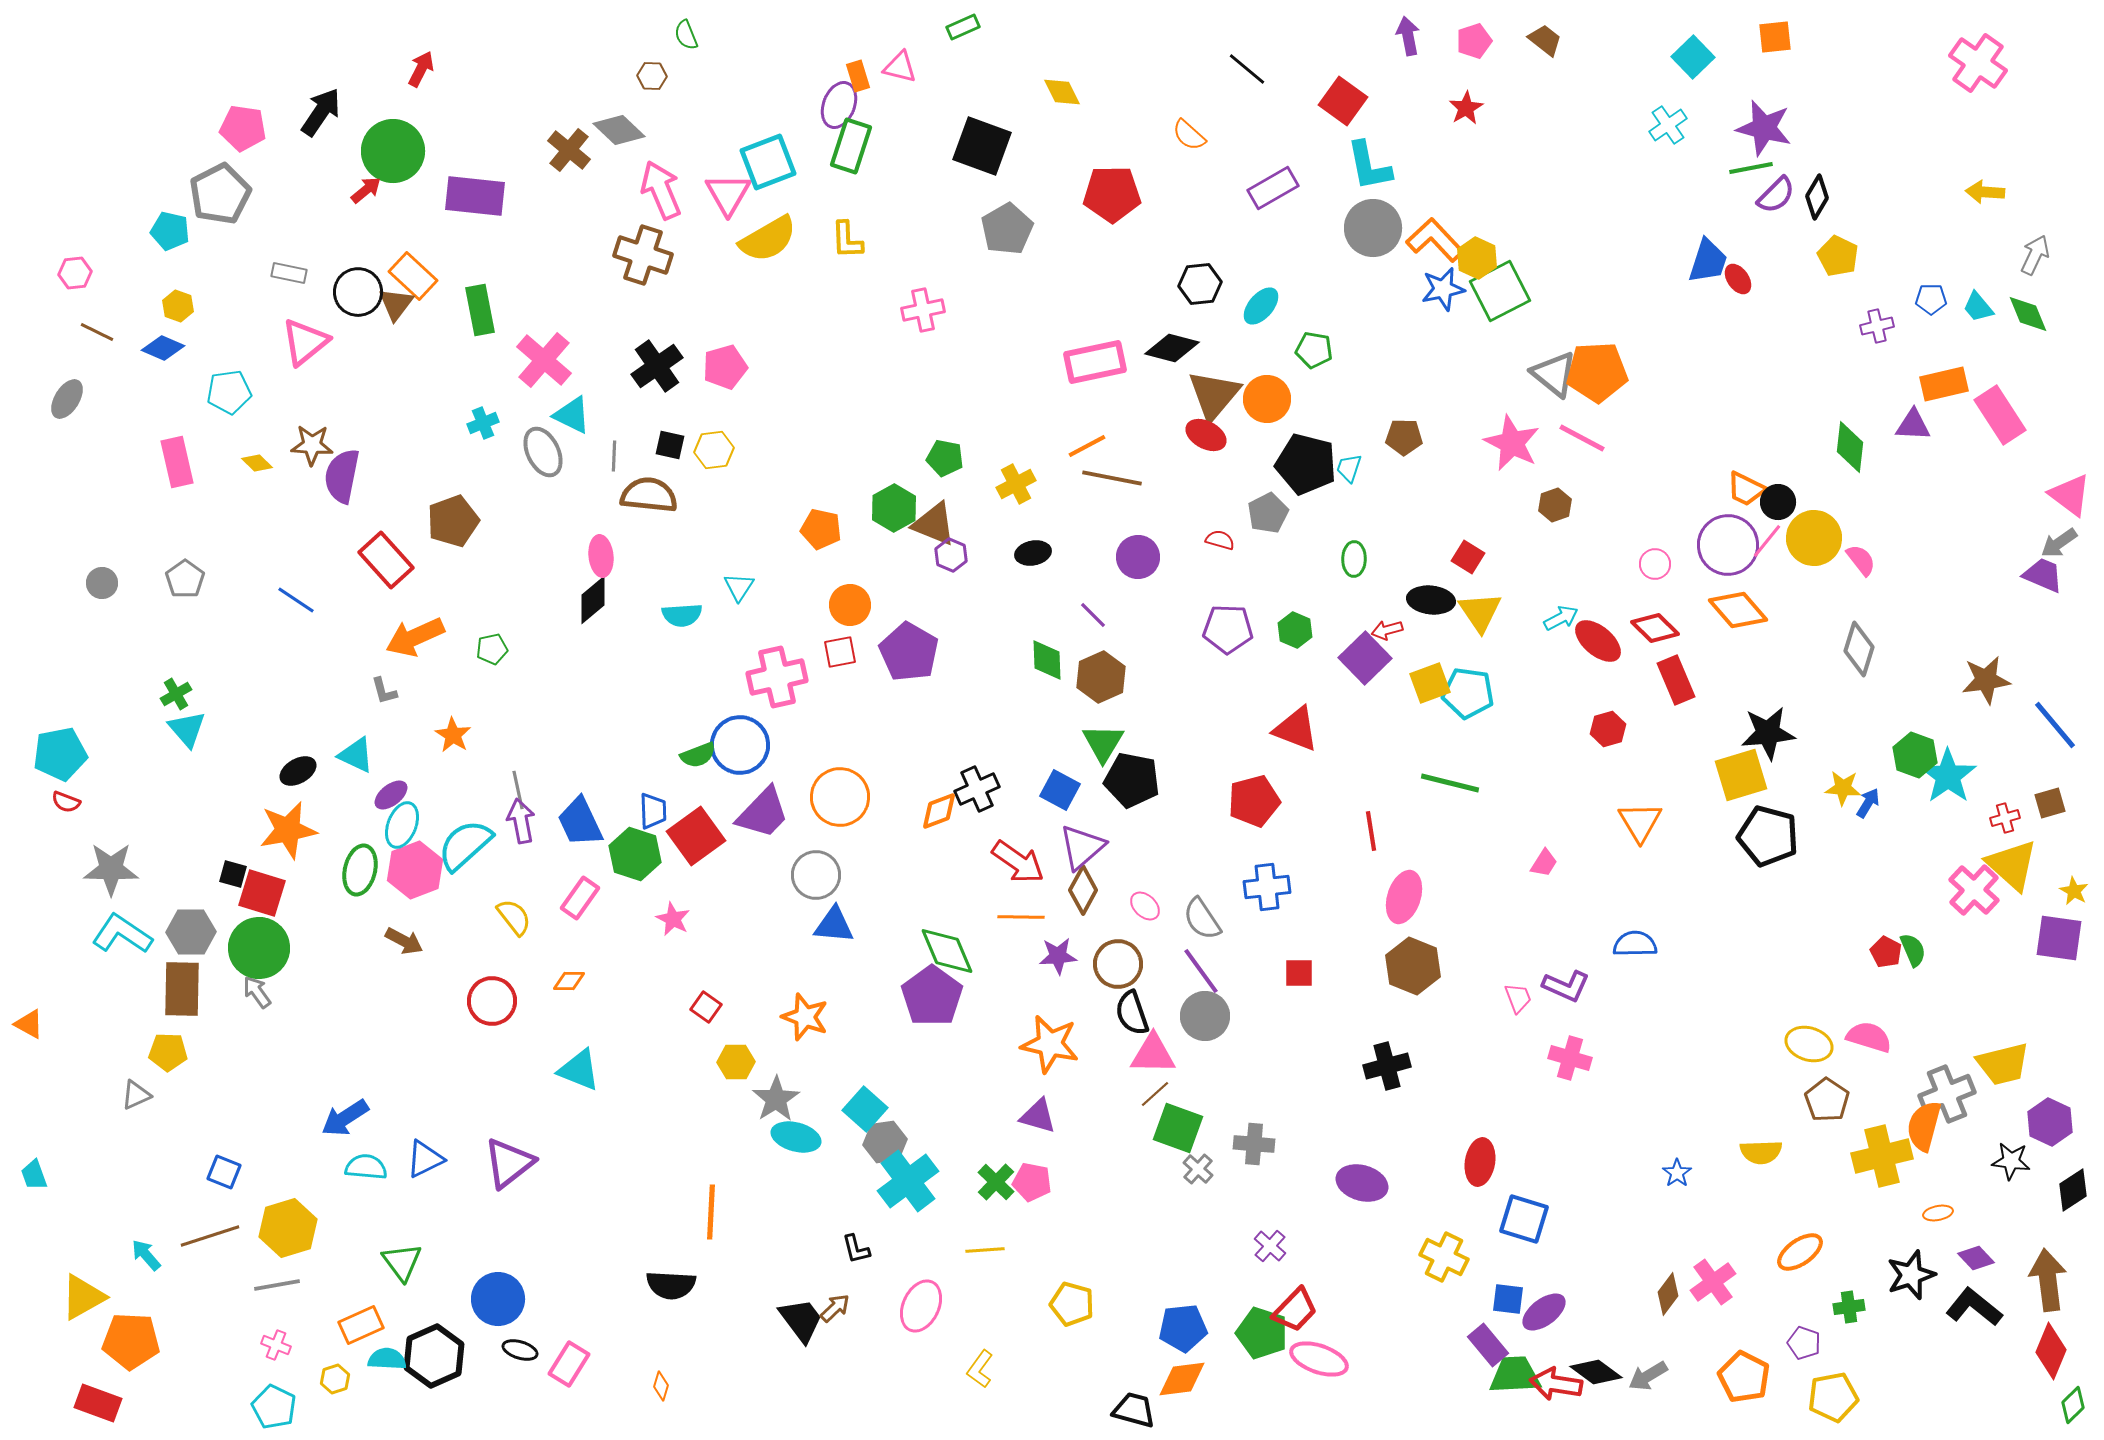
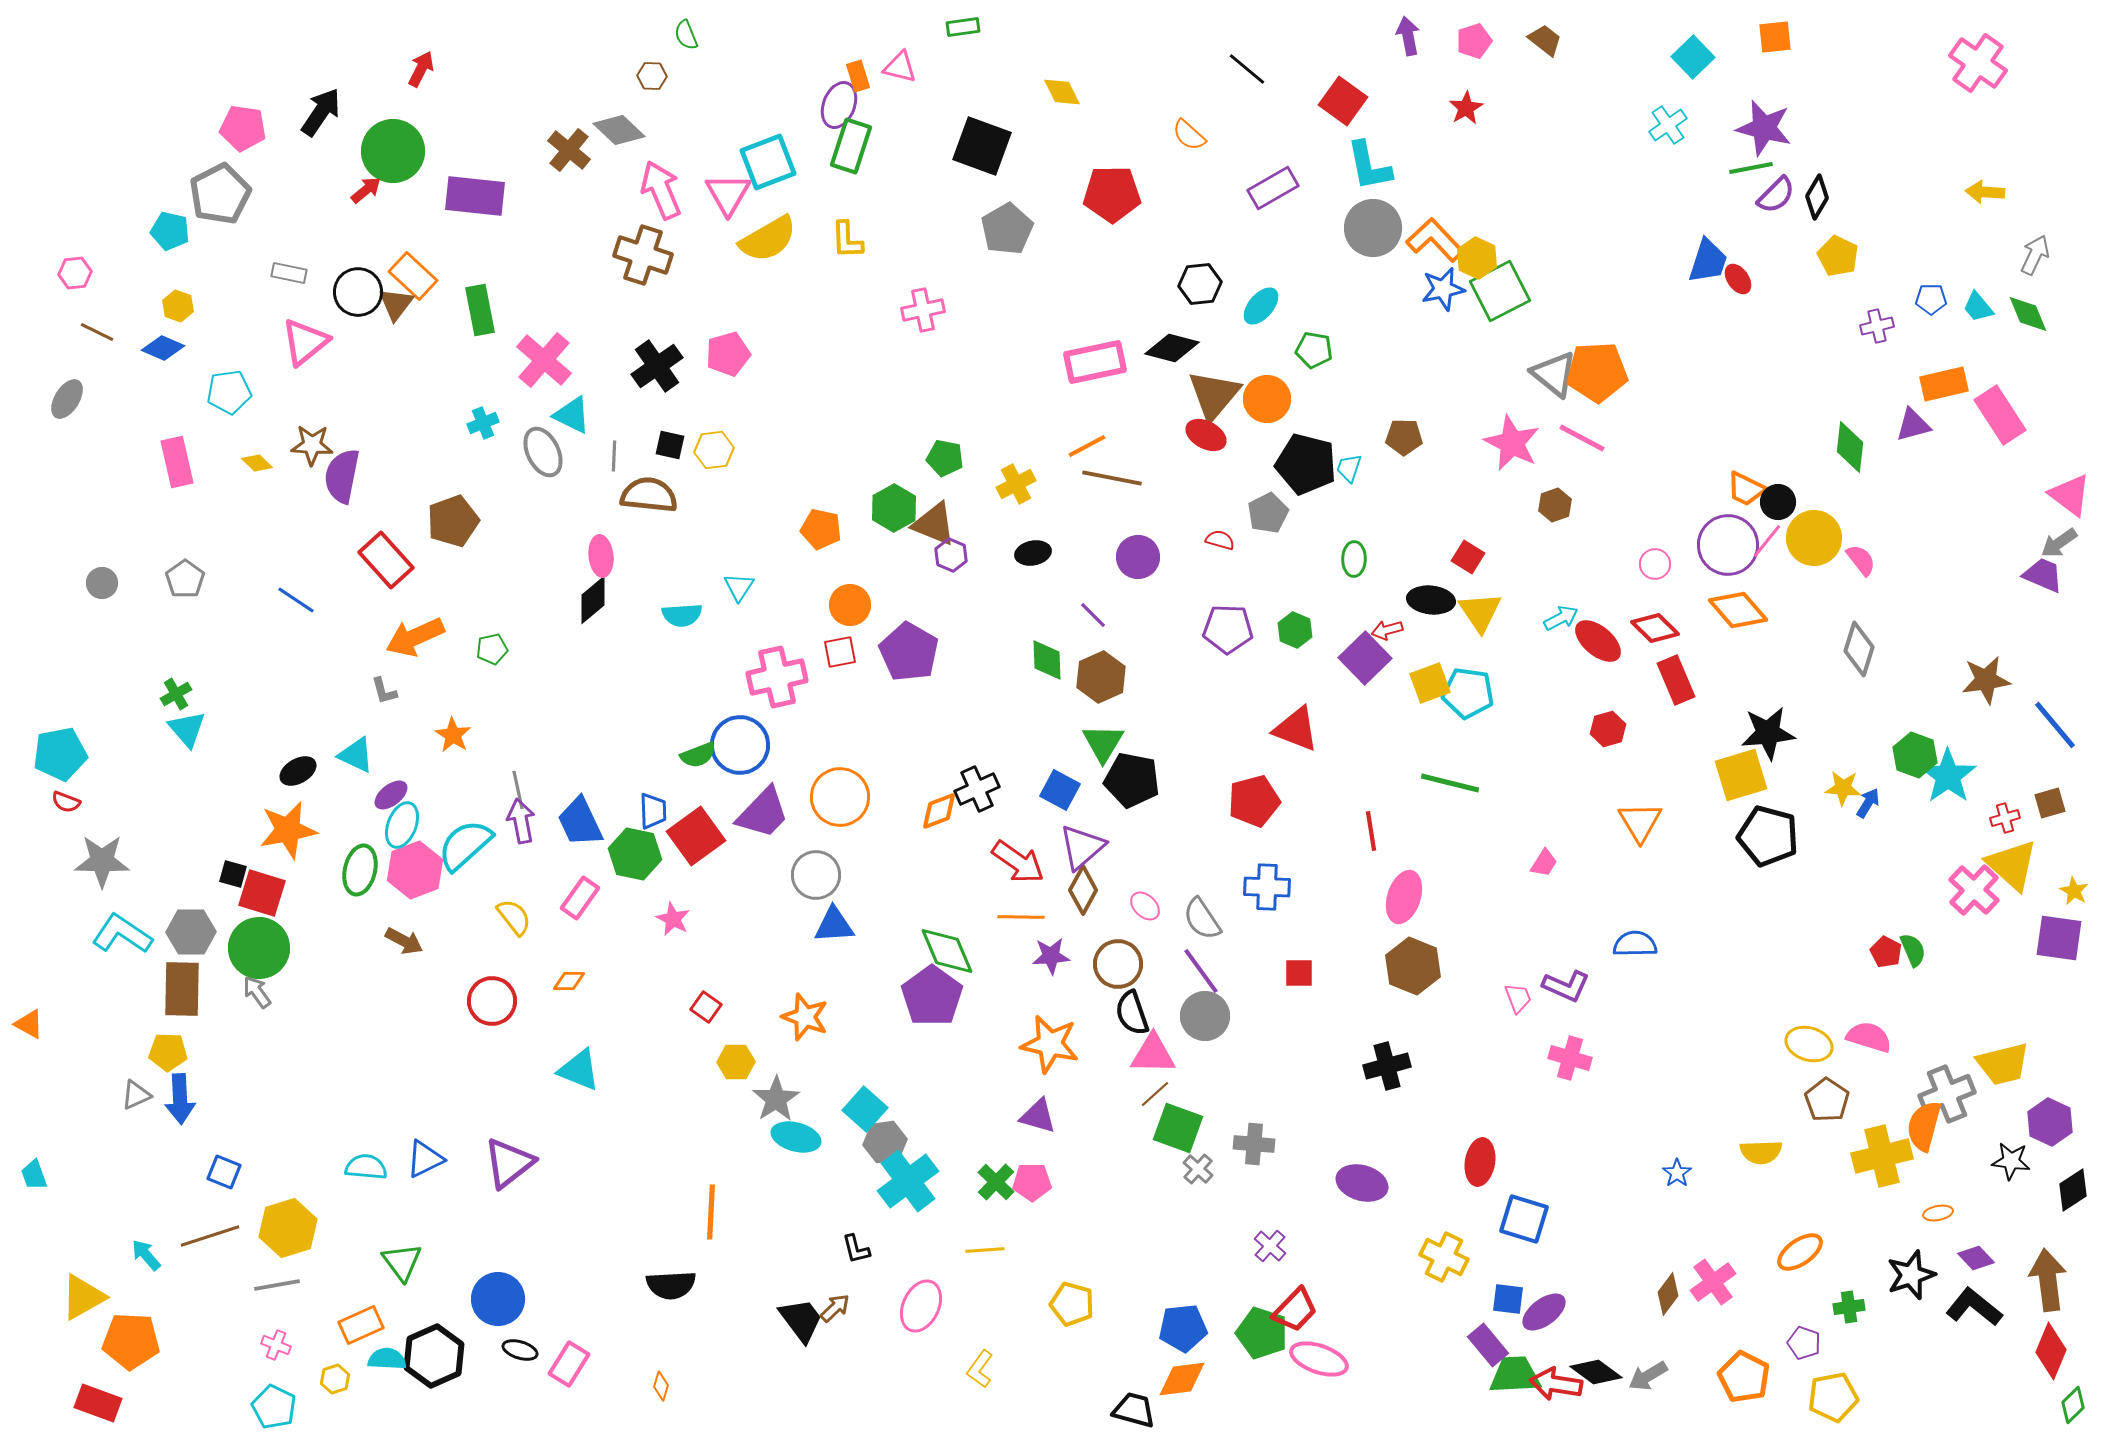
green rectangle at (963, 27): rotated 16 degrees clockwise
pink pentagon at (725, 367): moved 3 px right, 13 px up
purple triangle at (1913, 425): rotated 18 degrees counterclockwise
green hexagon at (635, 854): rotated 6 degrees counterclockwise
gray star at (111, 869): moved 9 px left, 8 px up
blue cross at (1267, 887): rotated 9 degrees clockwise
blue triangle at (834, 925): rotated 9 degrees counterclockwise
purple star at (1058, 956): moved 7 px left
blue arrow at (345, 1118): moved 165 px left, 19 px up; rotated 60 degrees counterclockwise
pink pentagon at (1032, 1182): rotated 12 degrees counterclockwise
black semicircle at (671, 1285): rotated 6 degrees counterclockwise
